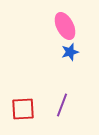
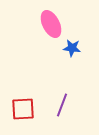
pink ellipse: moved 14 px left, 2 px up
blue star: moved 2 px right, 4 px up; rotated 24 degrees clockwise
